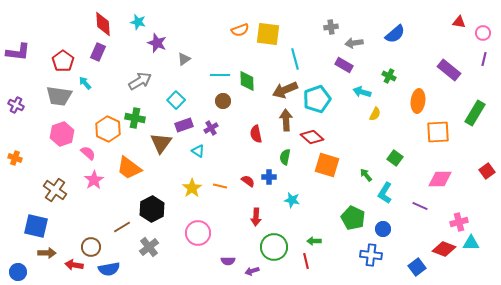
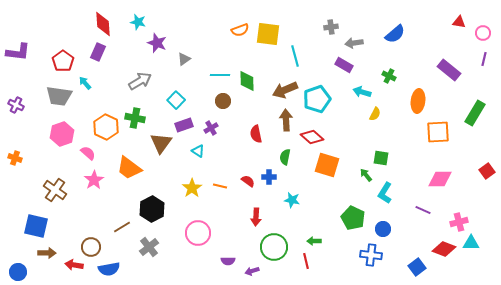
cyan line at (295, 59): moved 3 px up
orange hexagon at (108, 129): moved 2 px left, 2 px up
green square at (395, 158): moved 14 px left; rotated 28 degrees counterclockwise
purple line at (420, 206): moved 3 px right, 4 px down
